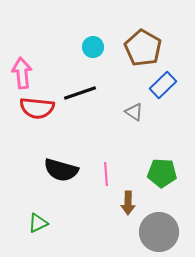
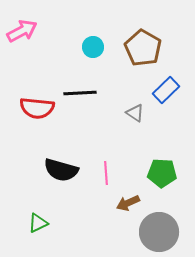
pink arrow: moved 42 px up; rotated 68 degrees clockwise
blue rectangle: moved 3 px right, 5 px down
black line: rotated 16 degrees clockwise
gray triangle: moved 1 px right, 1 px down
pink line: moved 1 px up
brown arrow: rotated 65 degrees clockwise
